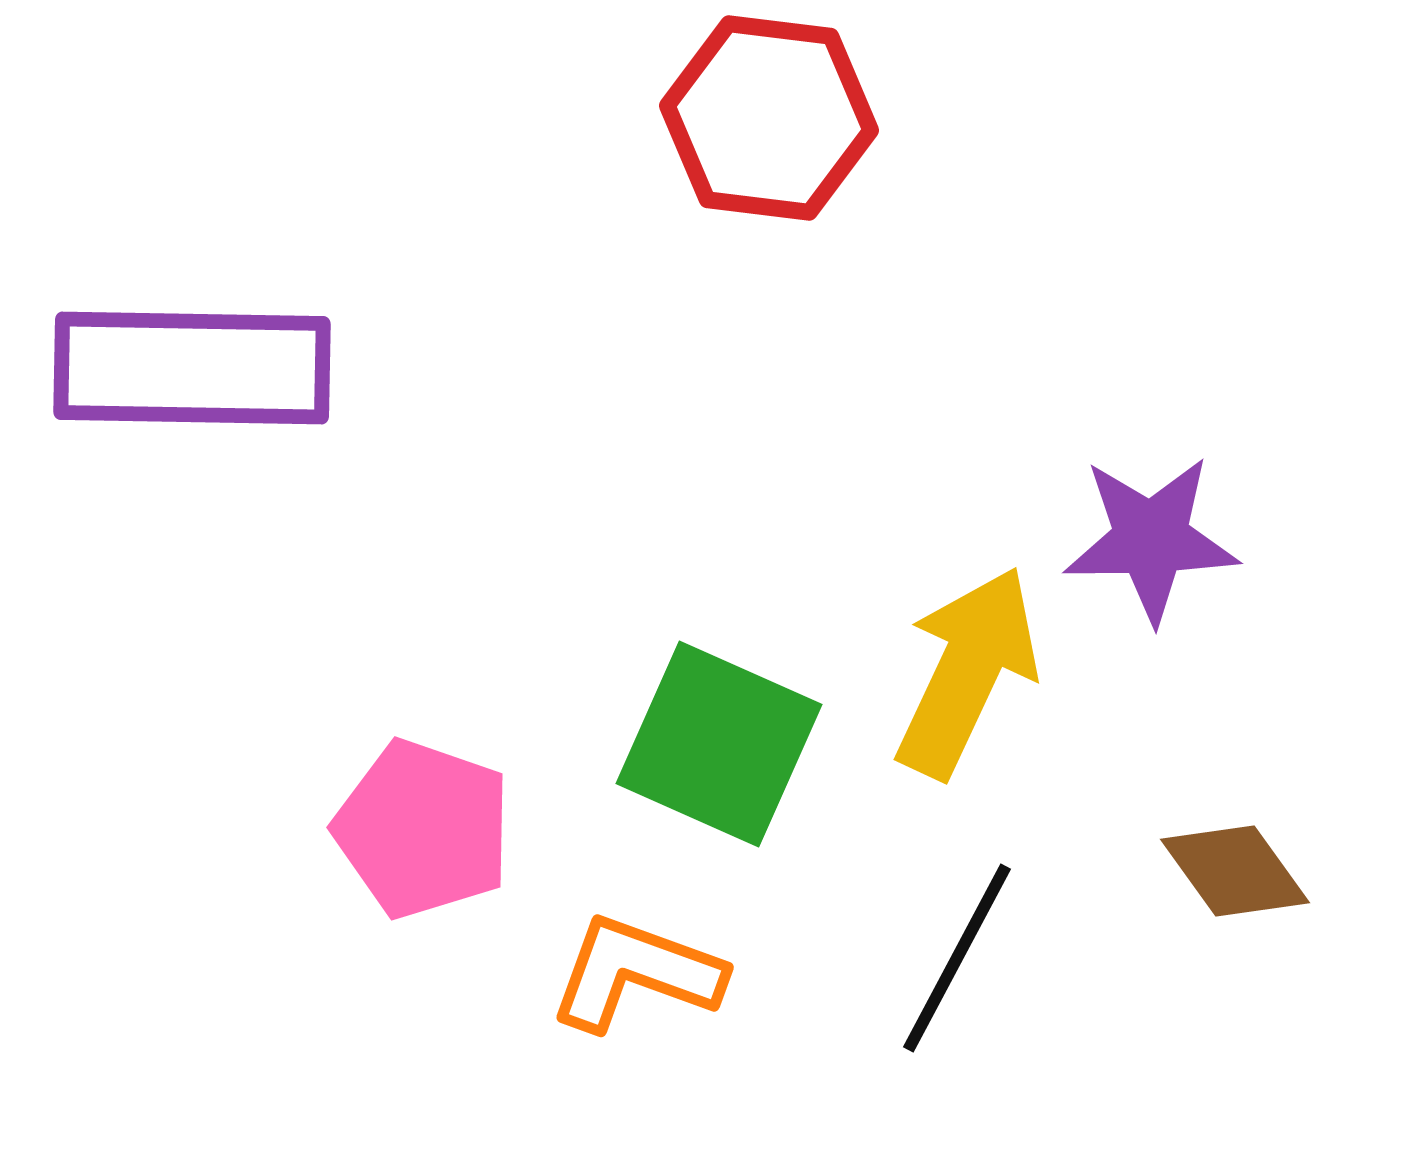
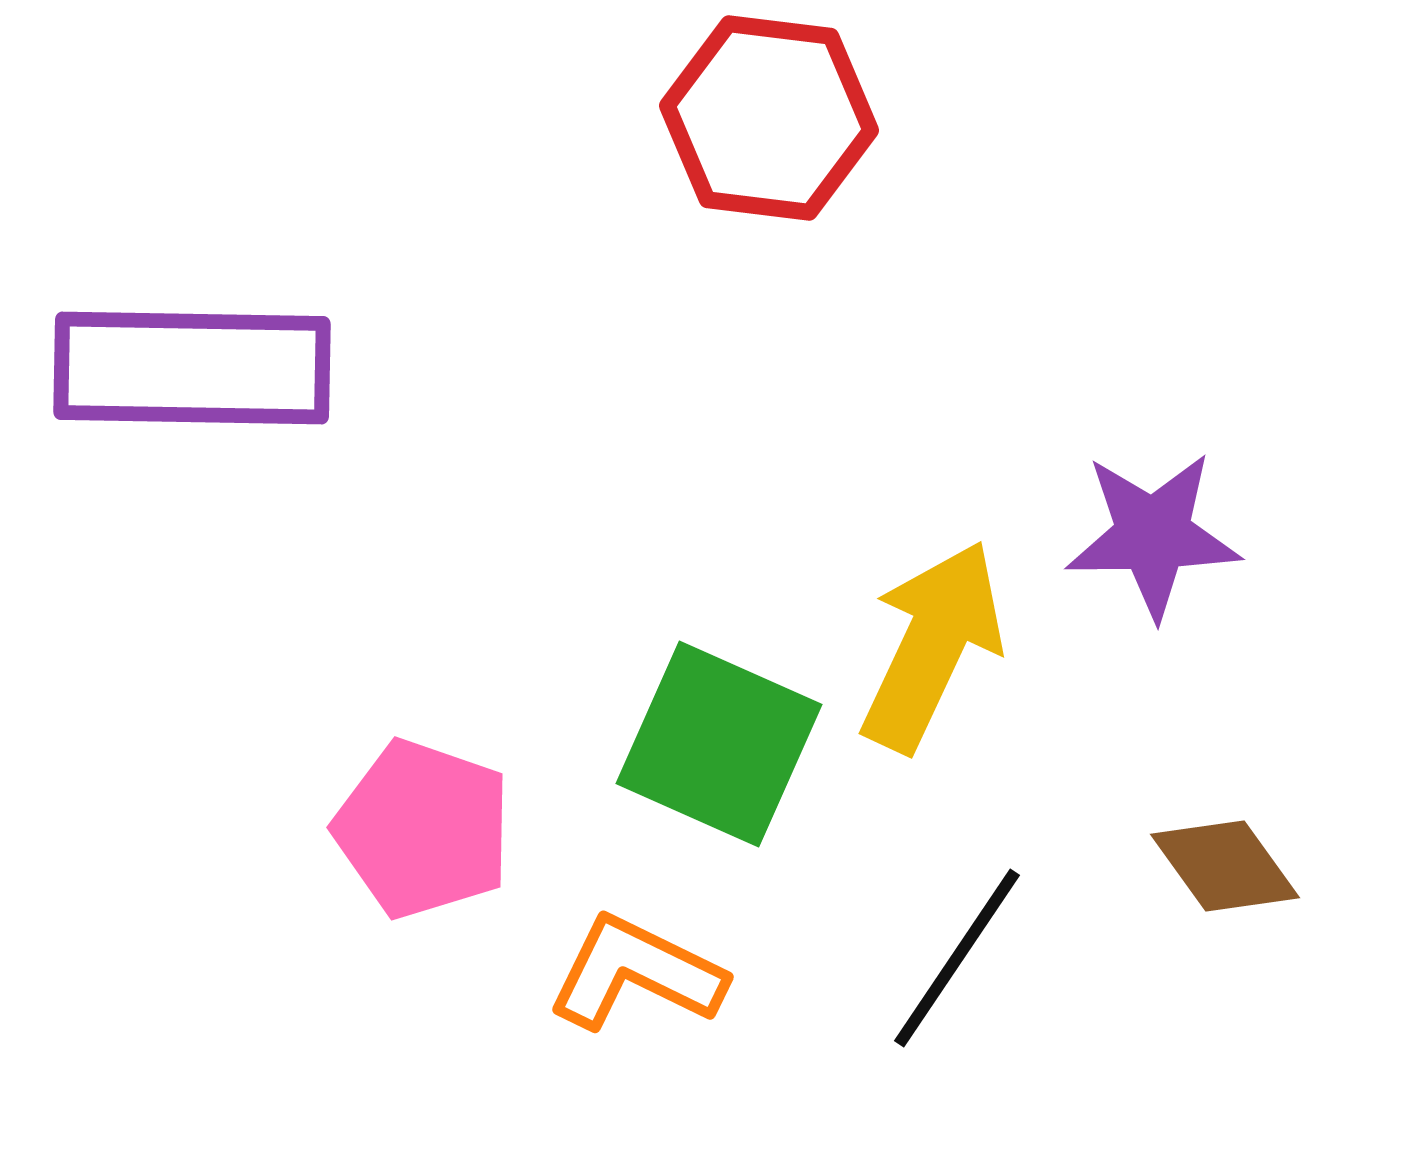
purple star: moved 2 px right, 4 px up
yellow arrow: moved 35 px left, 26 px up
brown diamond: moved 10 px left, 5 px up
black line: rotated 6 degrees clockwise
orange L-shape: rotated 6 degrees clockwise
